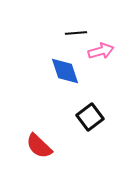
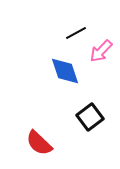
black line: rotated 25 degrees counterclockwise
pink arrow: rotated 150 degrees clockwise
red semicircle: moved 3 px up
